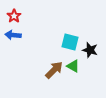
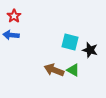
blue arrow: moved 2 px left
green triangle: moved 4 px down
brown arrow: rotated 114 degrees counterclockwise
